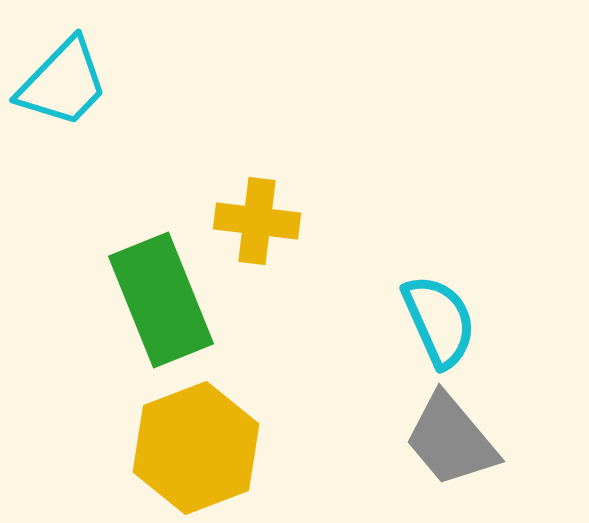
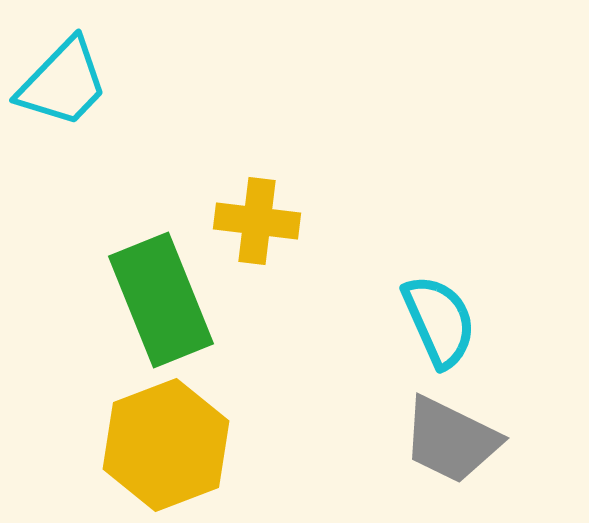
gray trapezoid: rotated 24 degrees counterclockwise
yellow hexagon: moved 30 px left, 3 px up
